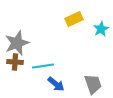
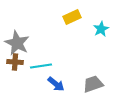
yellow rectangle: moved 2 px left, 2 px up
gray star: rotated 25 degrees counterclockwise
cyan line: moved 2 px left
gray trapezoid: rotated 90 degrees counterclockwise
